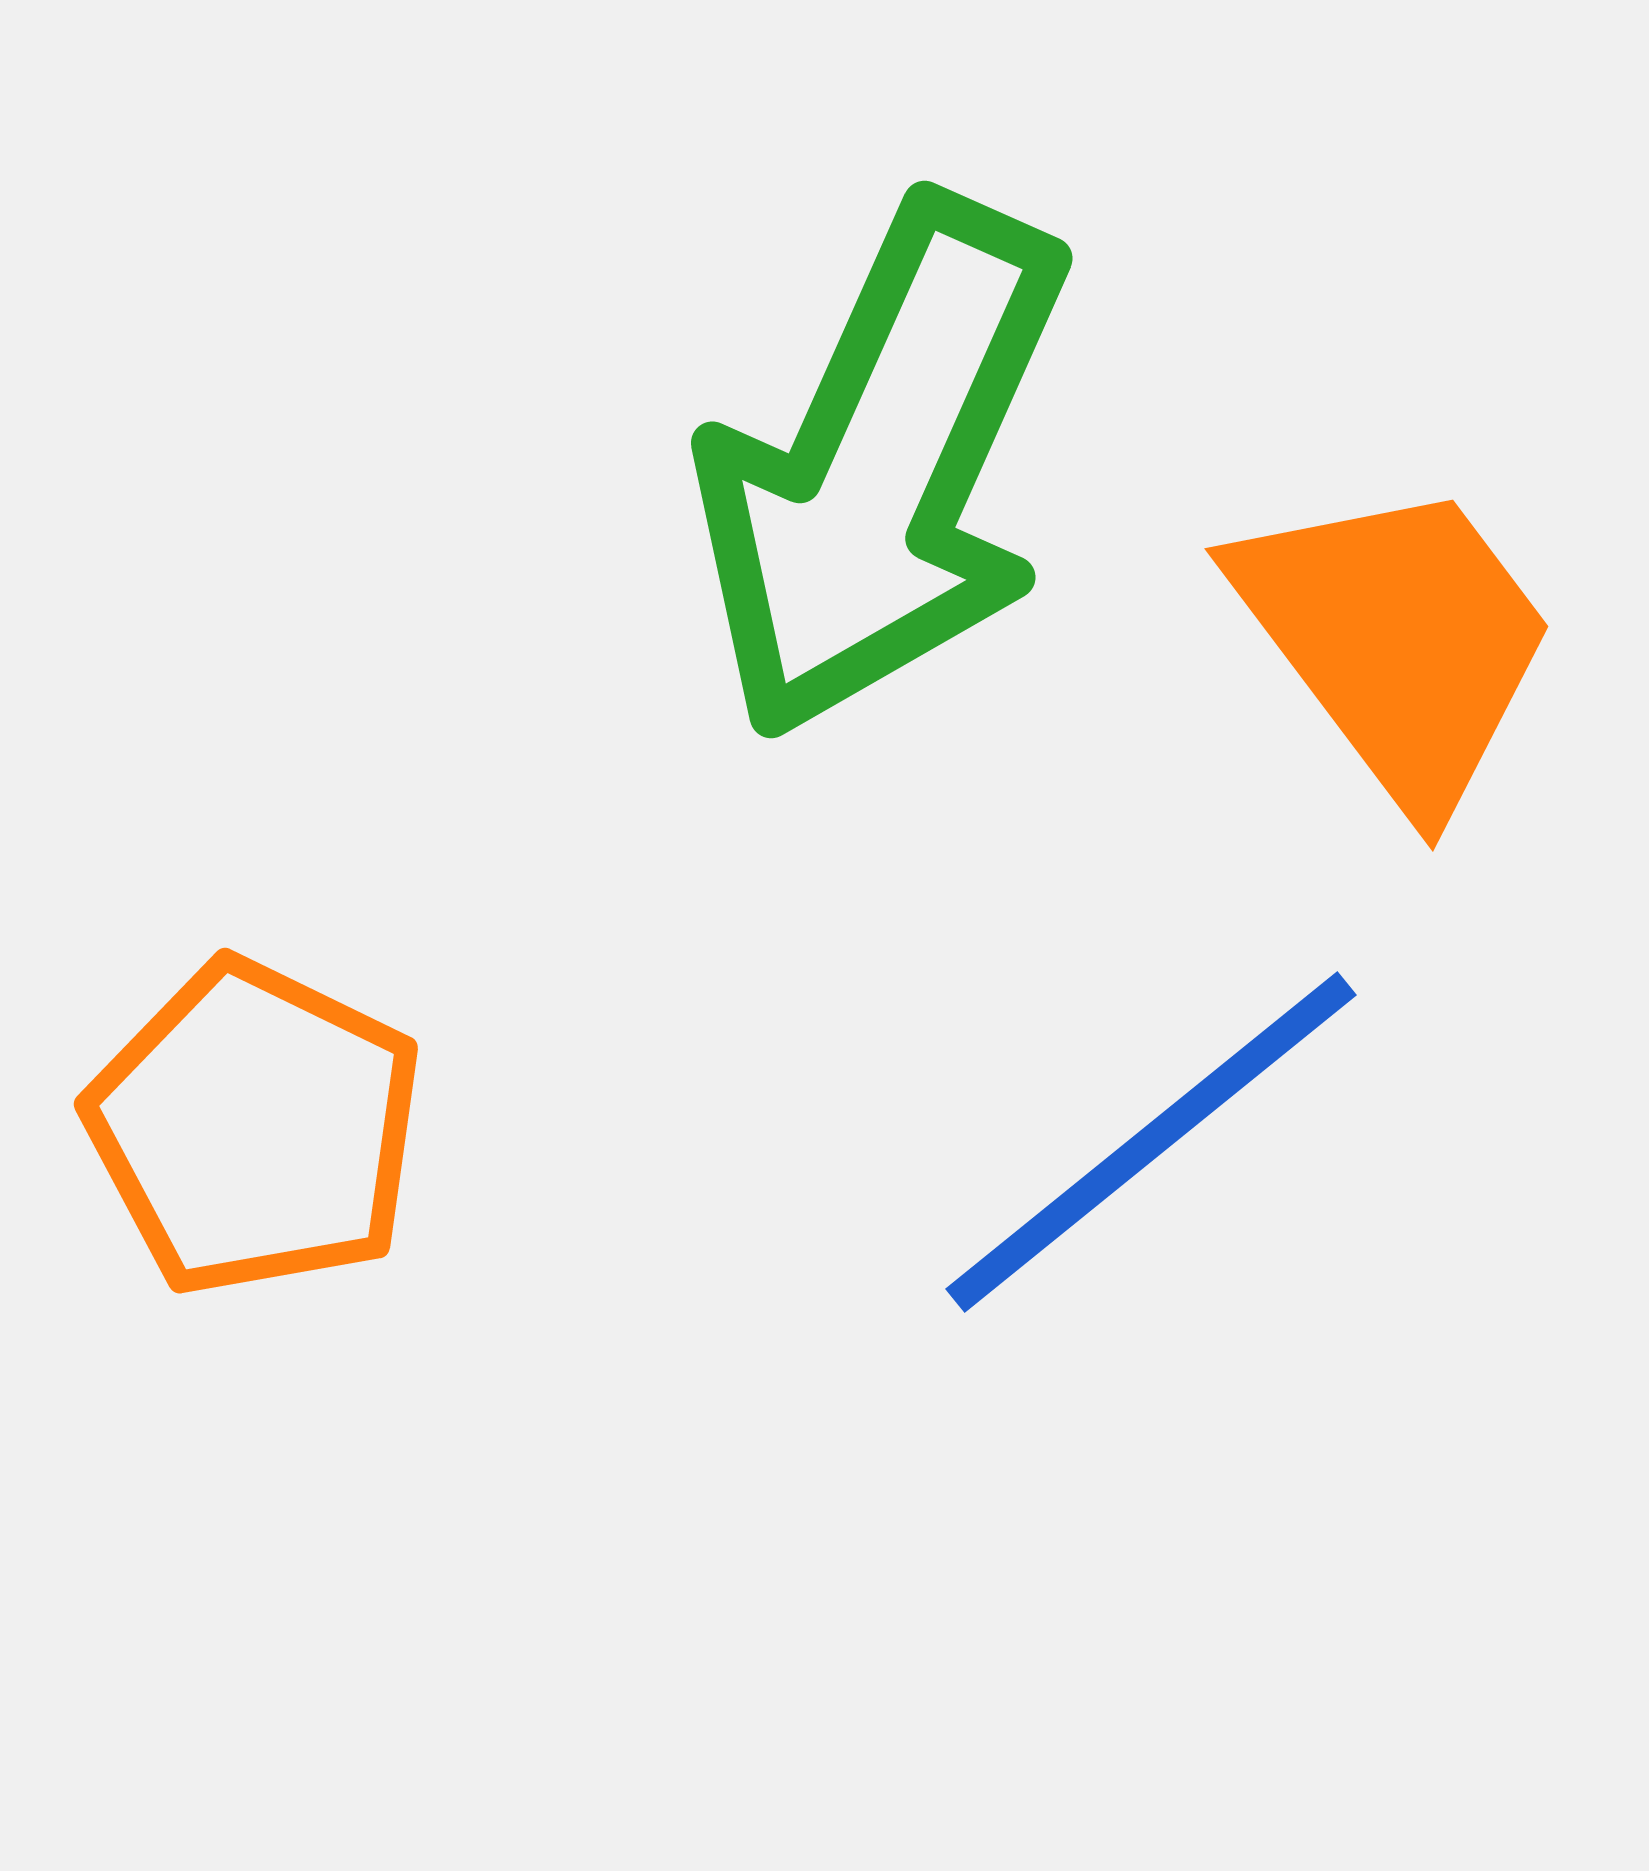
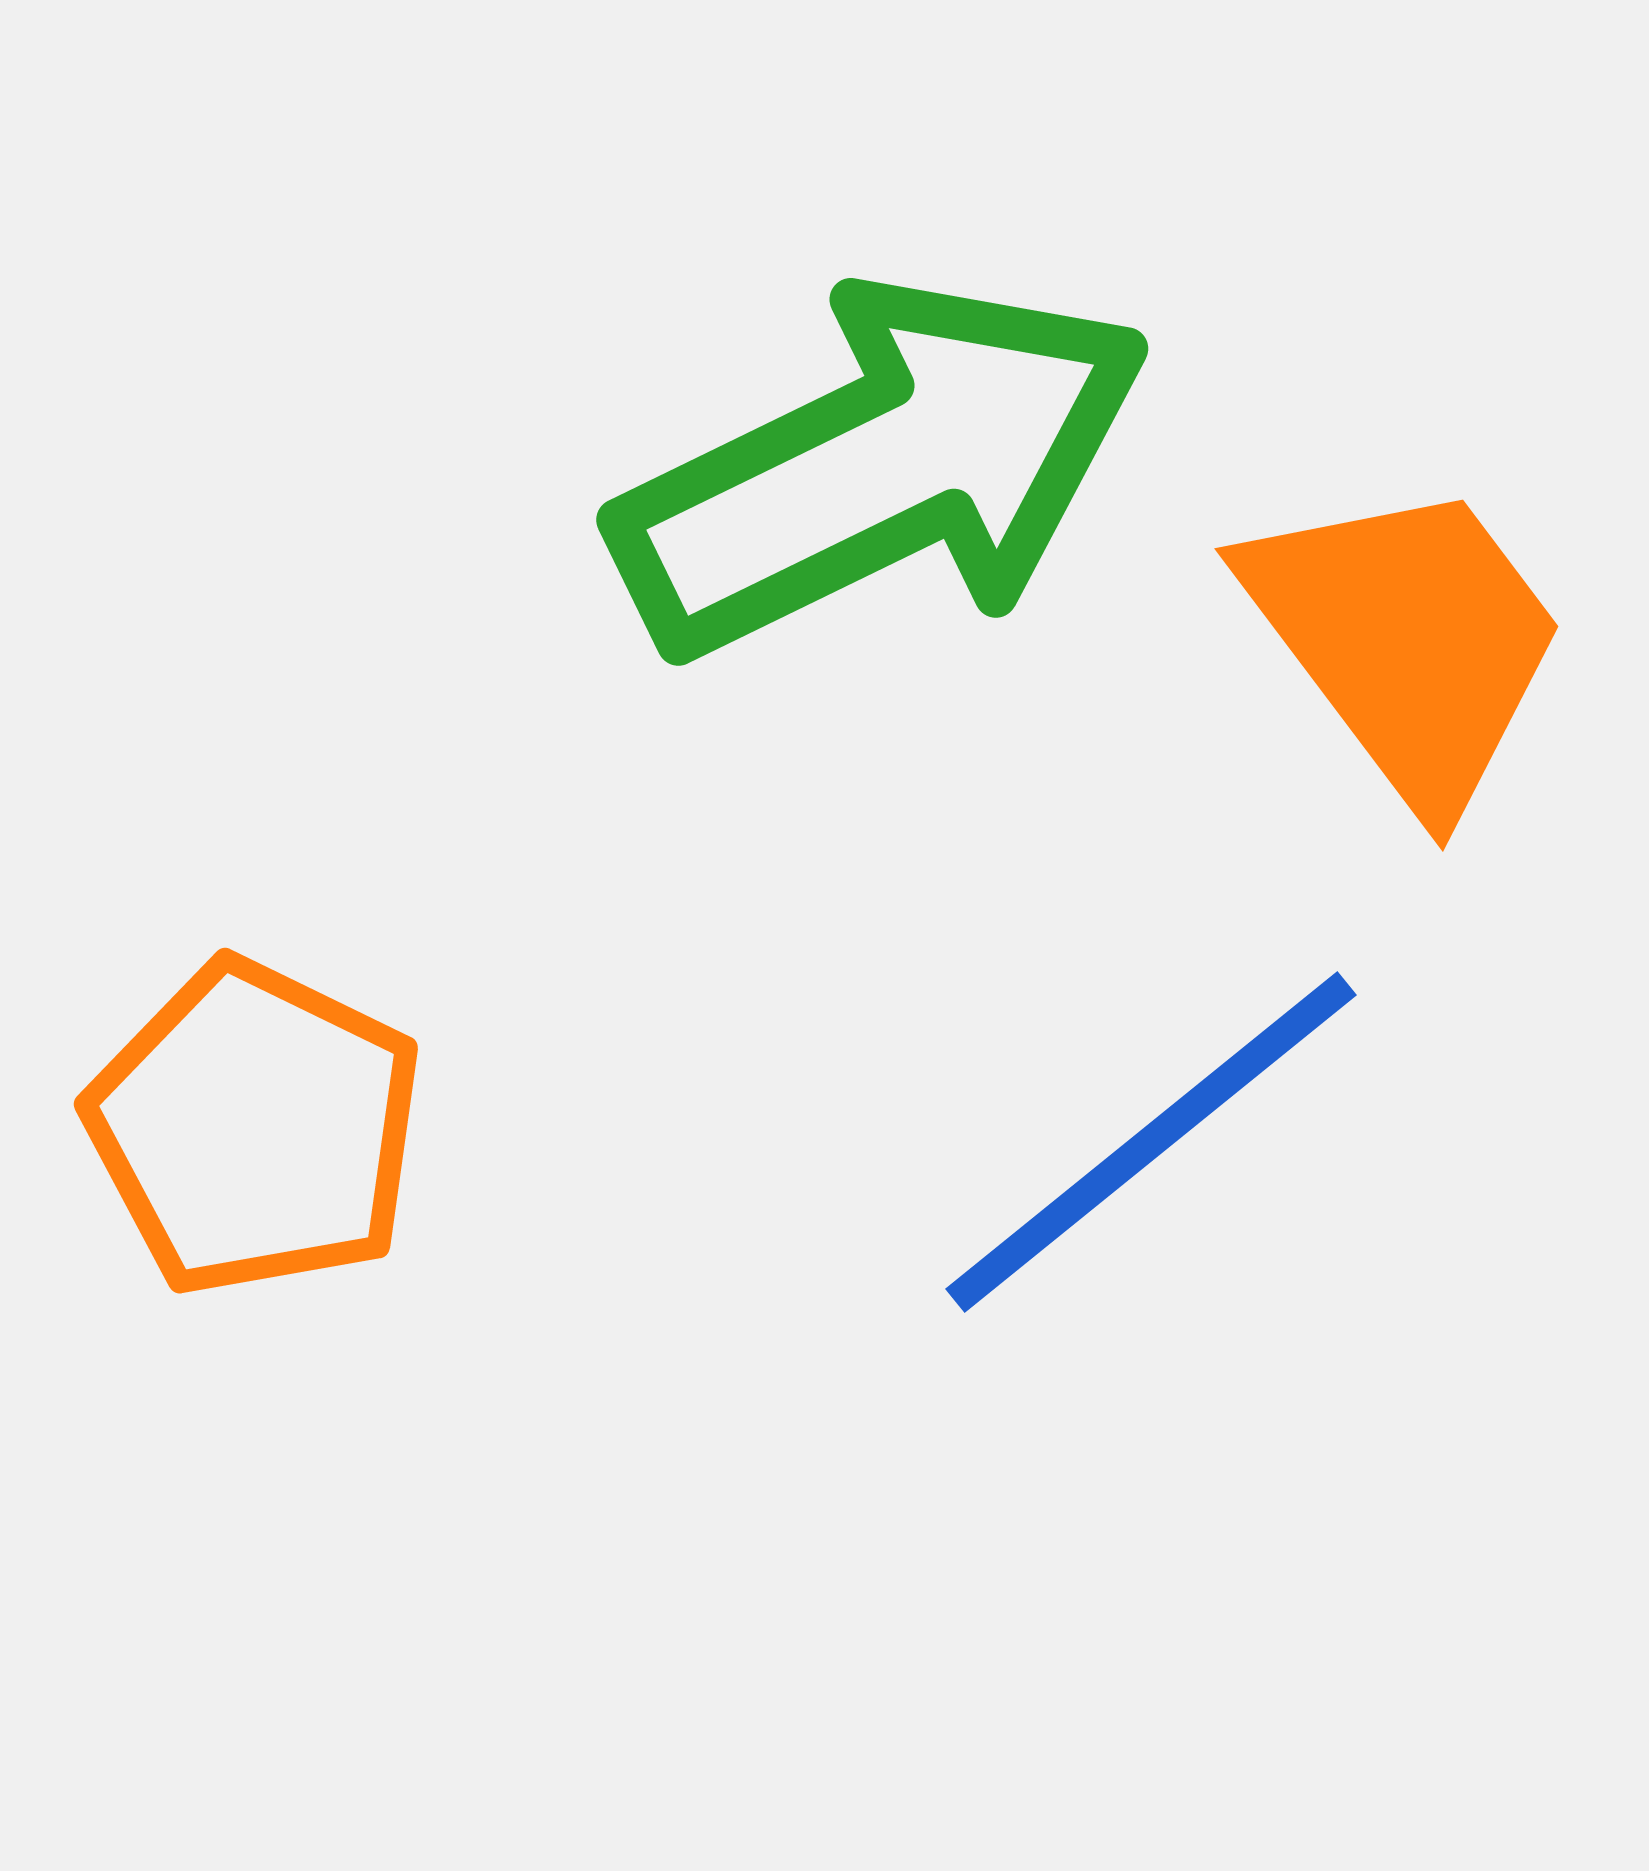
green arrow: rotated 140 degrees counterclockwise
orange trapezoid: moved 10 px right
